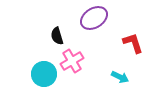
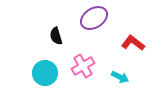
black semicircle: moved 1 px left
red L-shape: rotated 35 degrees counterclockwise
pink cross: moved 11 px right, 5 px down
cyan circle: moved 1 px right, 1 px up
